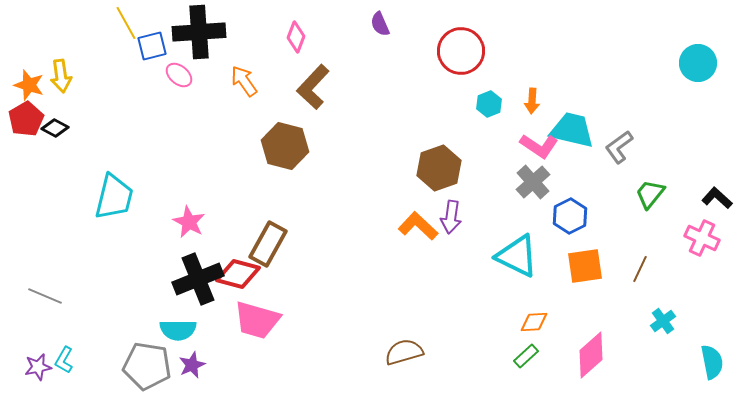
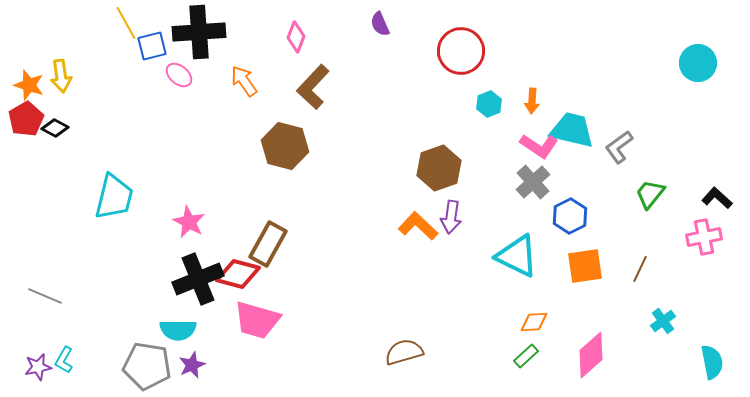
pink cross at (702, 238): moved 2 px right, 1 px up; rotated 36 degrees counterclockwise
